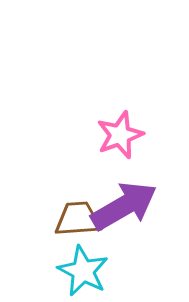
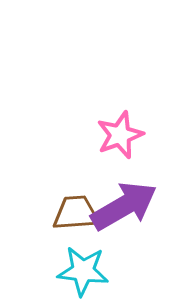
brown trapezoid: moved 2 px left, 6 px up
cyan star: rotated 21 degrees counterclockwise
